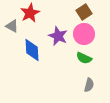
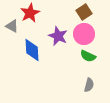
green semicircle: moved 4 px right, 2 px up
